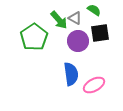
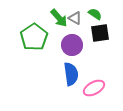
green semicircle: moved 1 px right, 4 px down
green arrow: moved 2 px up
purple circle: moved 6 px left, 4 px down
pink ellipse: moved 3 px down
